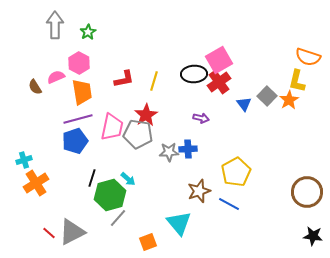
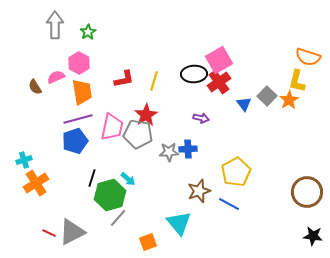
red line: rotated 16 degrees counterclockwise
